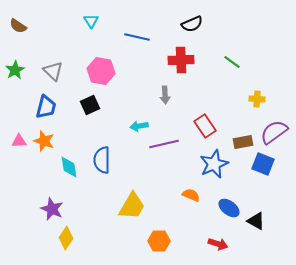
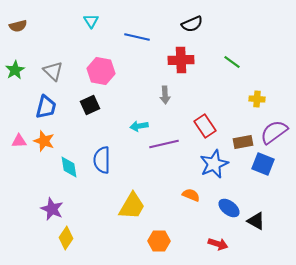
brown semicircle: rotated 48 degrees counterclockwise
